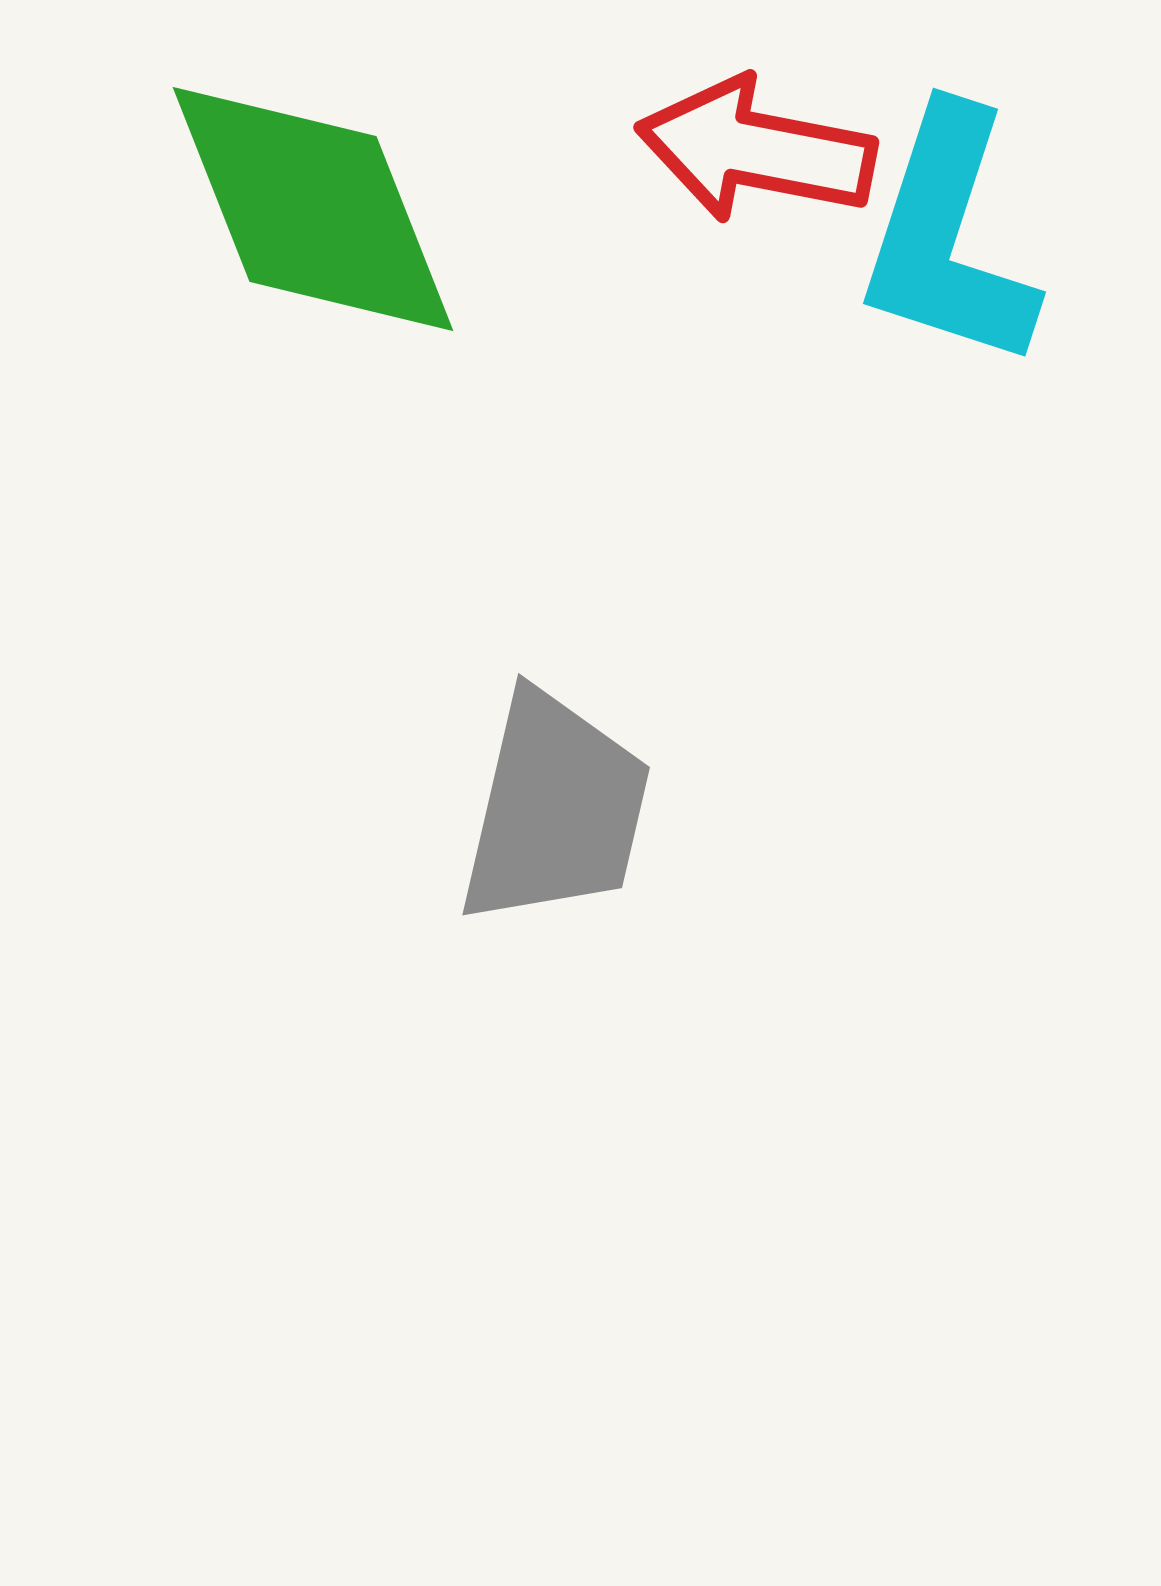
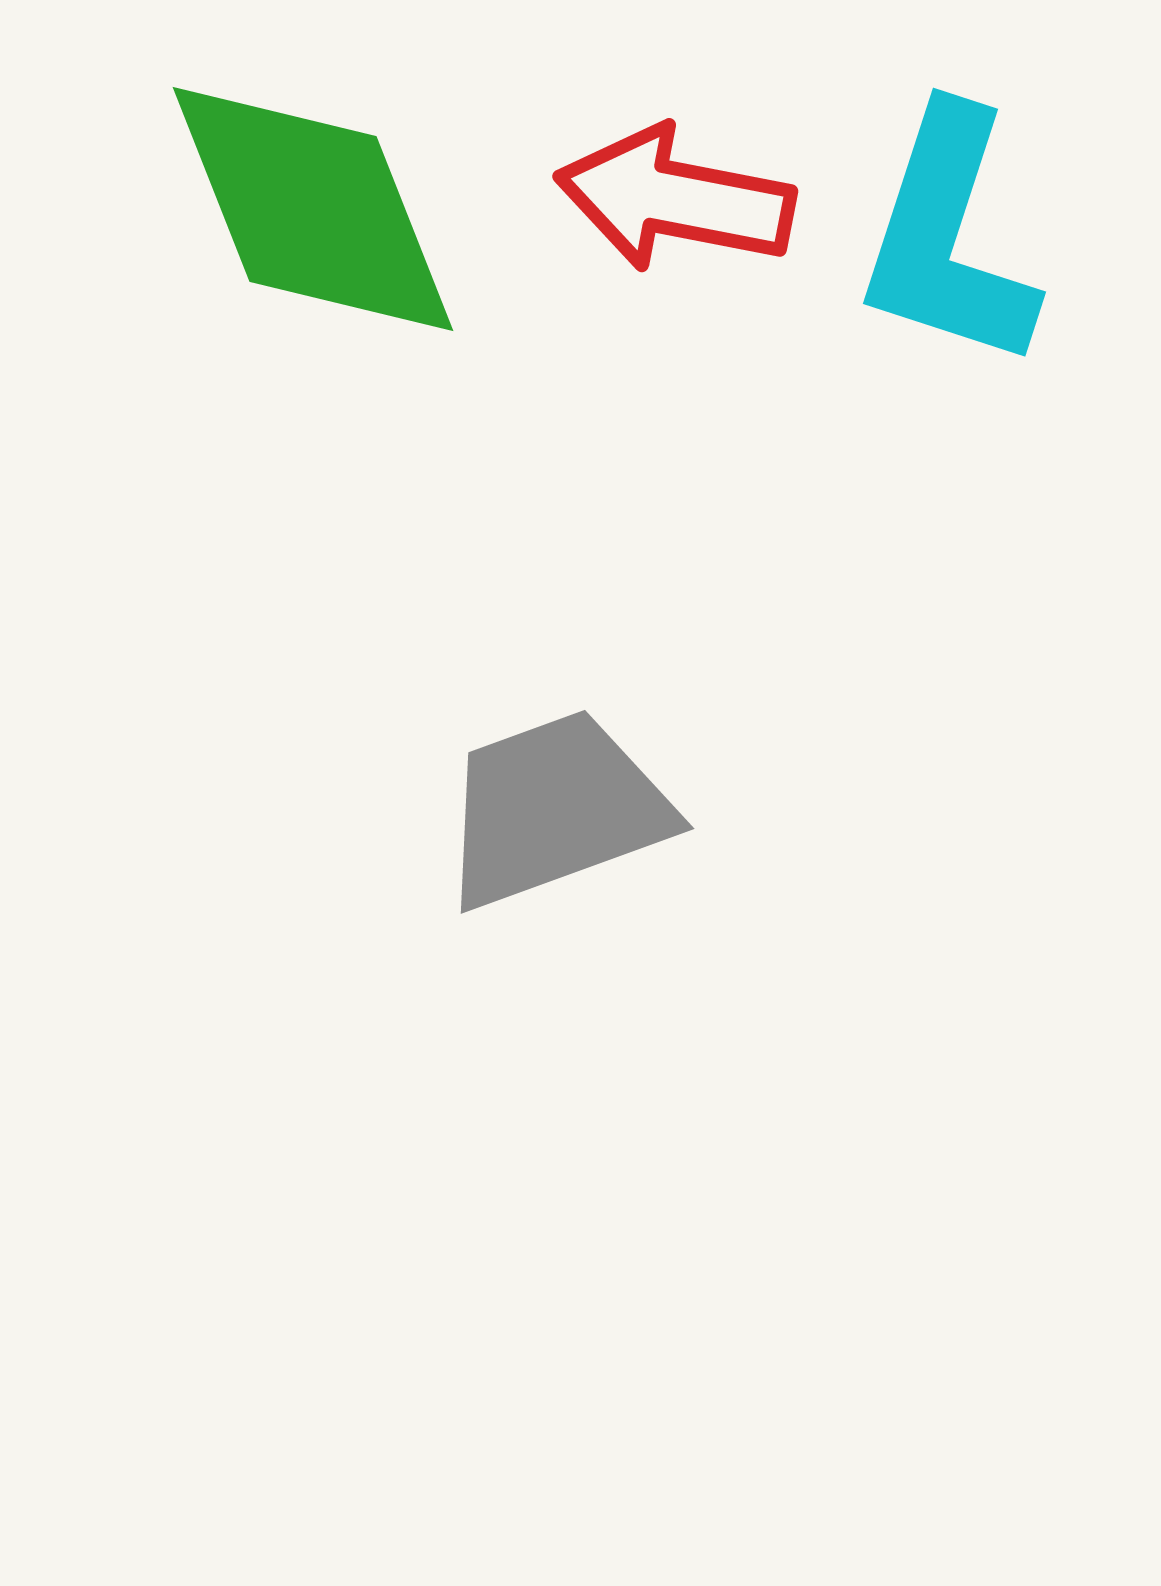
red arrow: moved 81 px left, 49 px down
gray trapezoid: rotated 123 degrees counterclockwise
